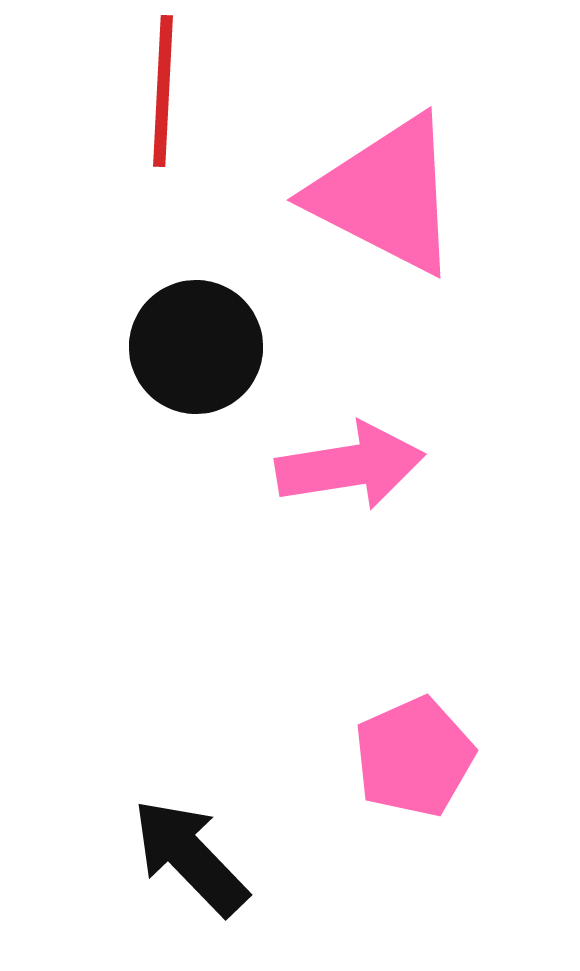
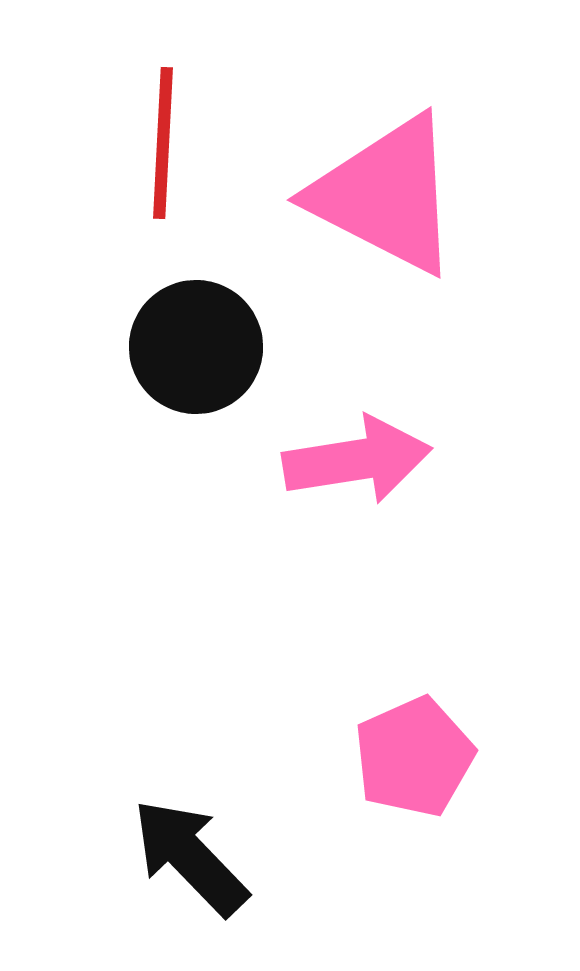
red line: moved 52 px down
pink arrow: moved 7 px right, 6 px up
